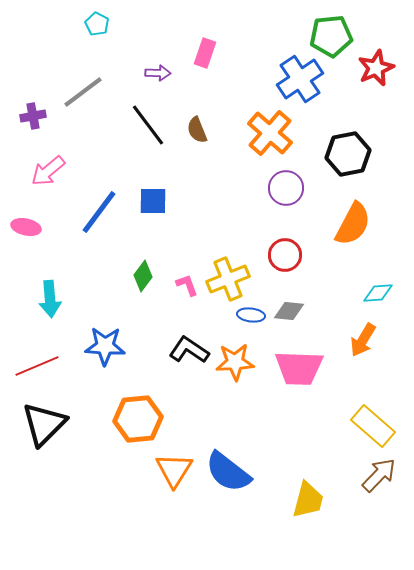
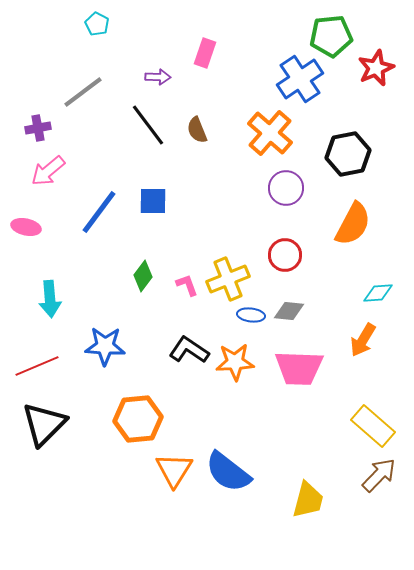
purple arrow: moved 4 px down
purple cross: moved 5 px right, 12 px down
